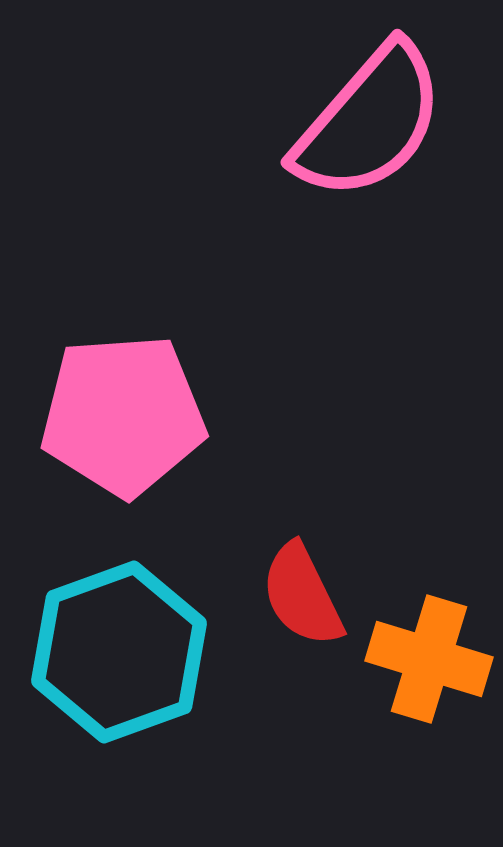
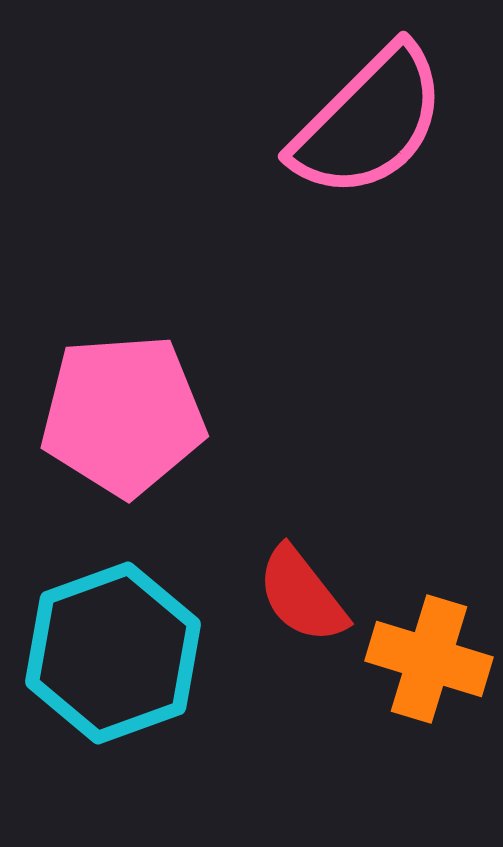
pink semicircle: rotated 4 degrees clockwise
red semicircle: rotated 12 degrees counterclockwise
cyan hexagon: moved 6 px left, 1 px down
